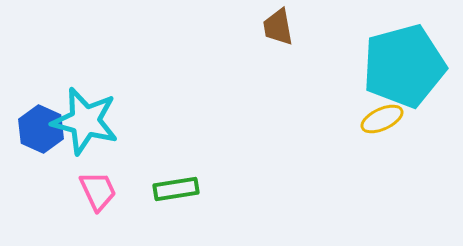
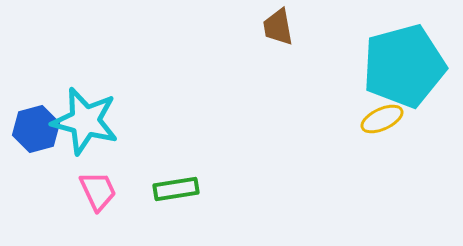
blue hexagon: moved 5 px left; rotated 21 degrees clockwise
